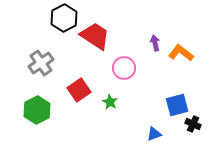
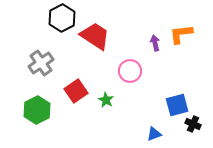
black hexagon: moved 2 px left
orange L-shape: moved 19 px up; rotated 45 degrees counterclockwise
pink circle: moved 6 px right, 3 px down
red square: moved 3 px left, 1 px down
green star: moved 4 px left, 2 px up
